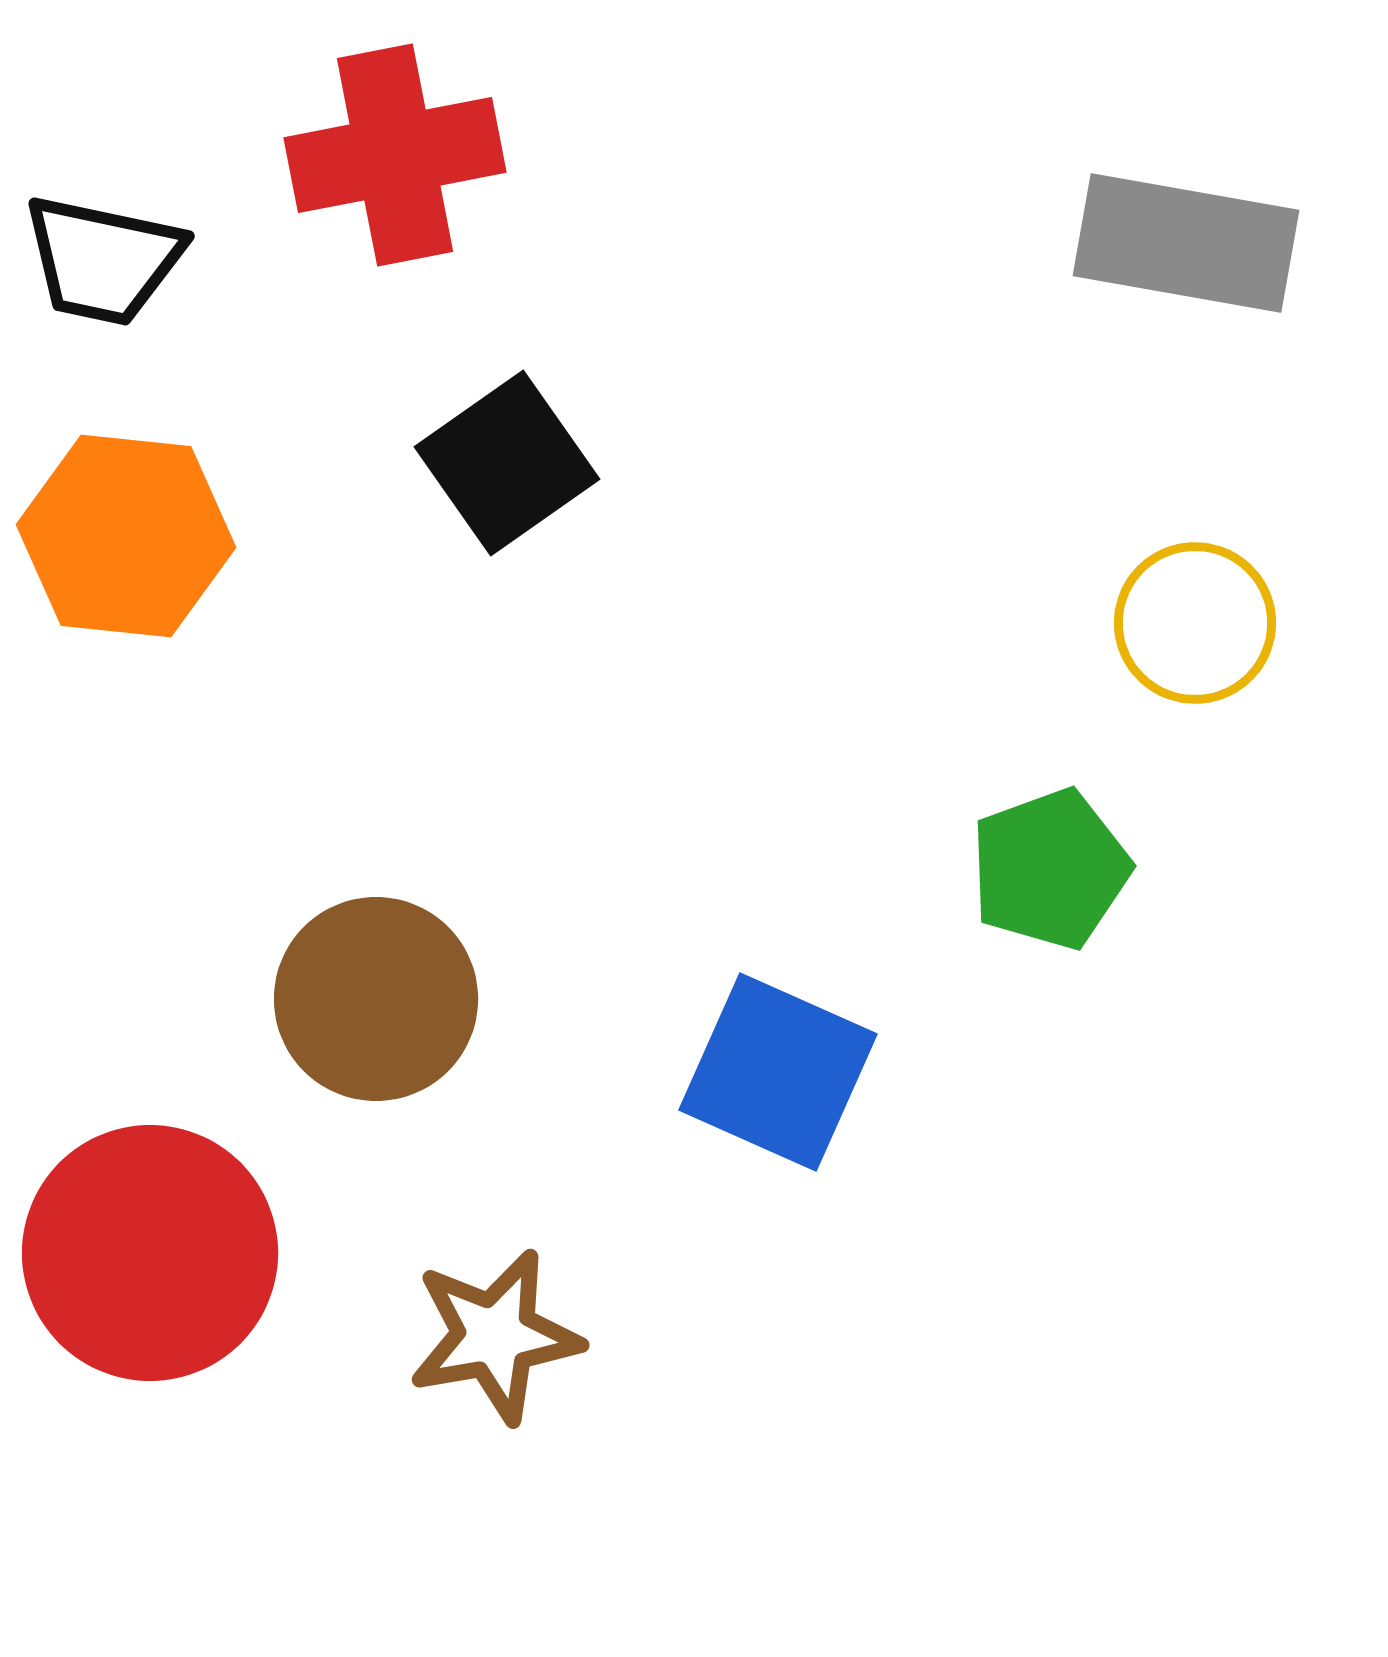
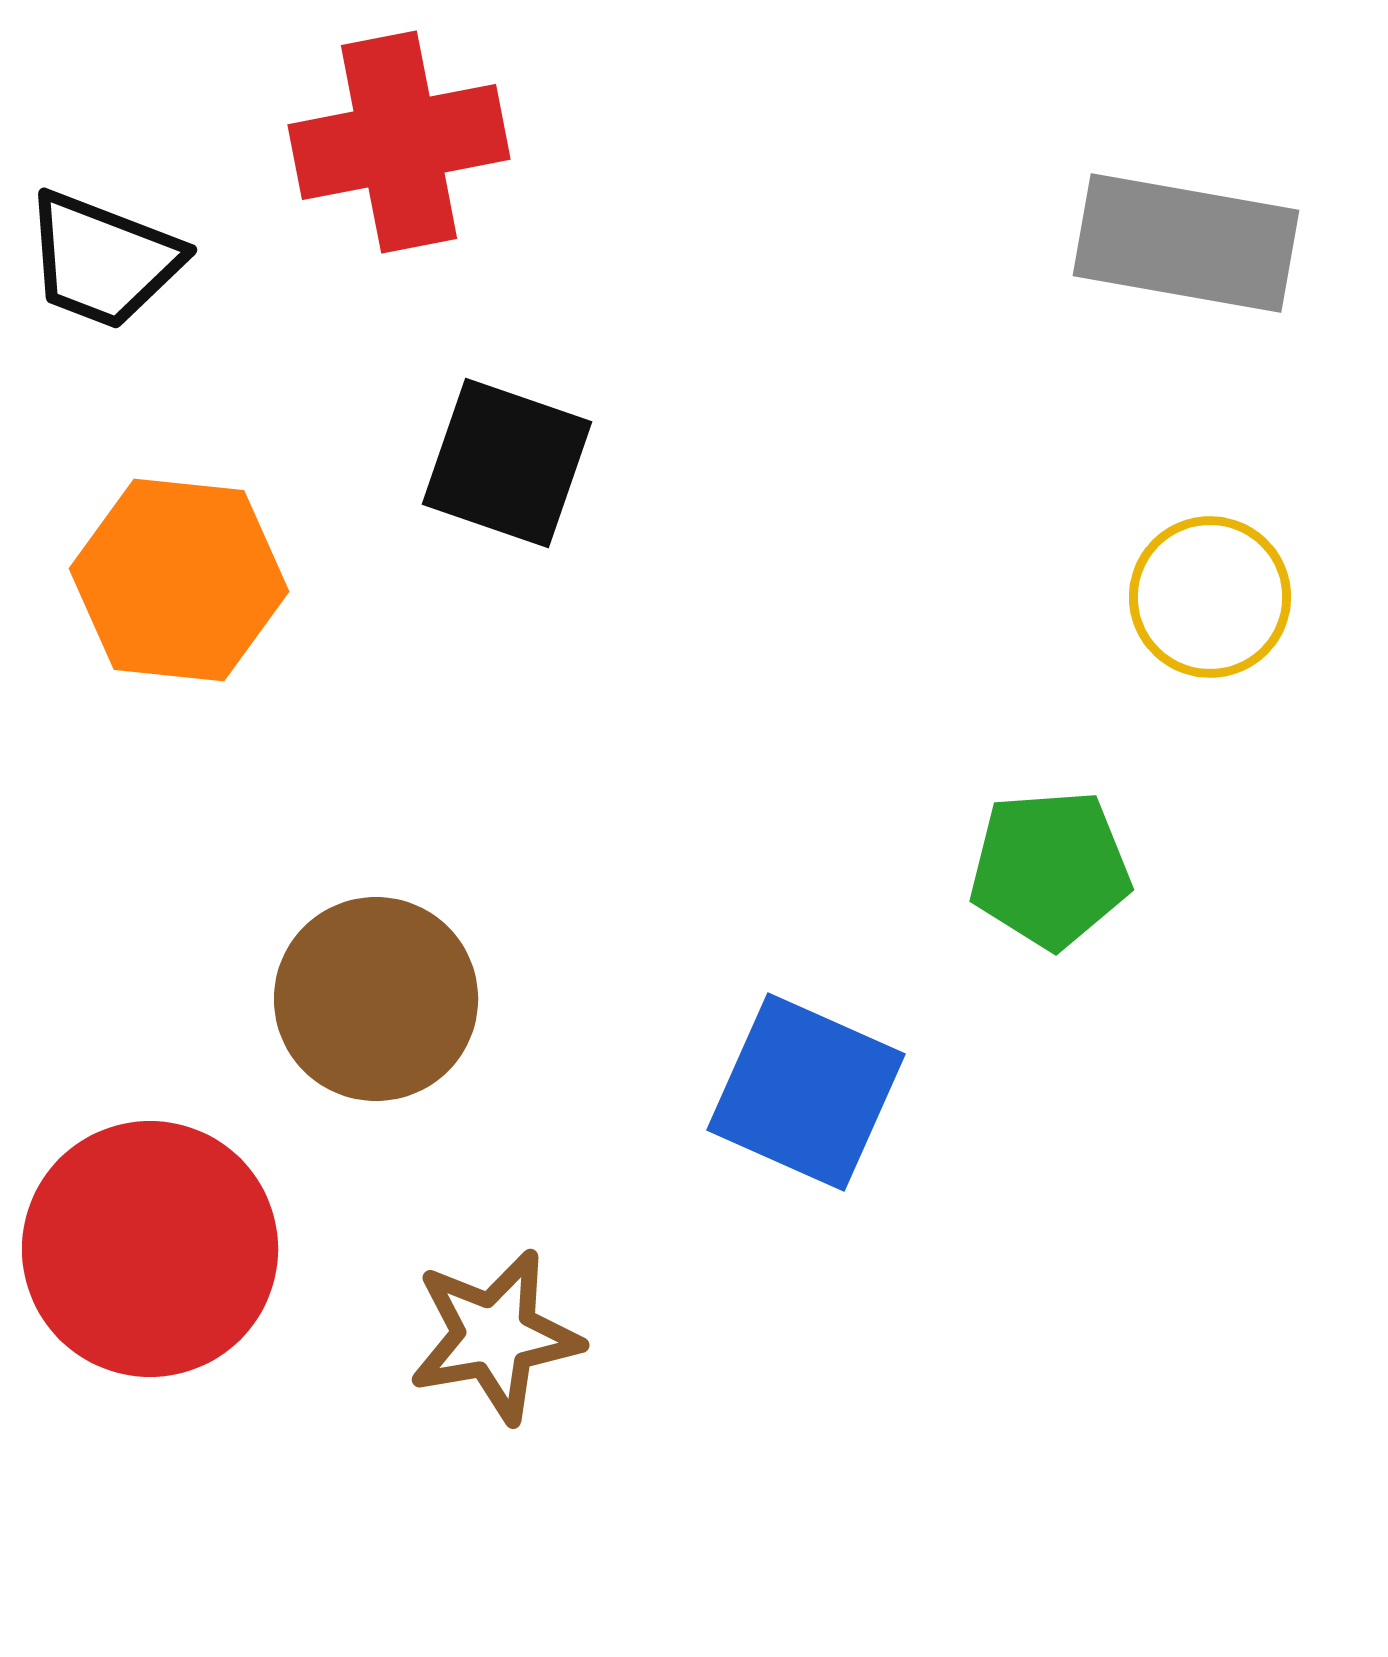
red cross: moved 4 px right, 13 px up
black trapezoid: rotated 9 degrees clockwise
black square: rotated 36 degrees counterclockwise
orange hexagon: moved 53 px right, 44 px down
yellow circle: moved 15 px right, 26 px up
green pentagon: rotated 16 degrees clockwise
blue square: moved 28 px right, 20 px down
red circle: moved 4 px up
